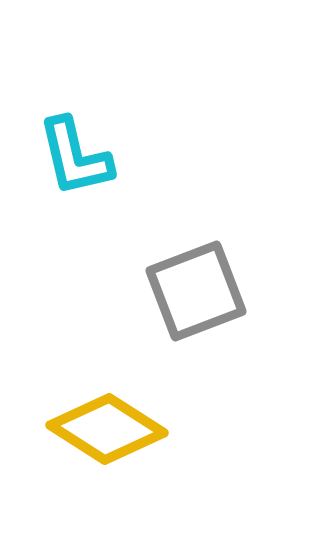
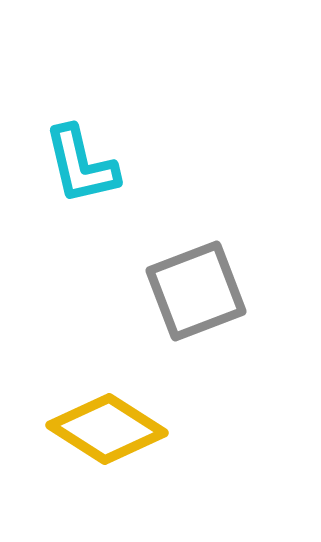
cyan L-shape: moved 6 px right, 8 px down
